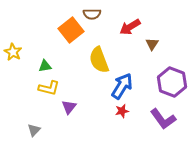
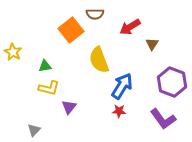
brown semicircle: moved 3 px right
red star: moved 3 px left; rotated 16 degrees clockwise
